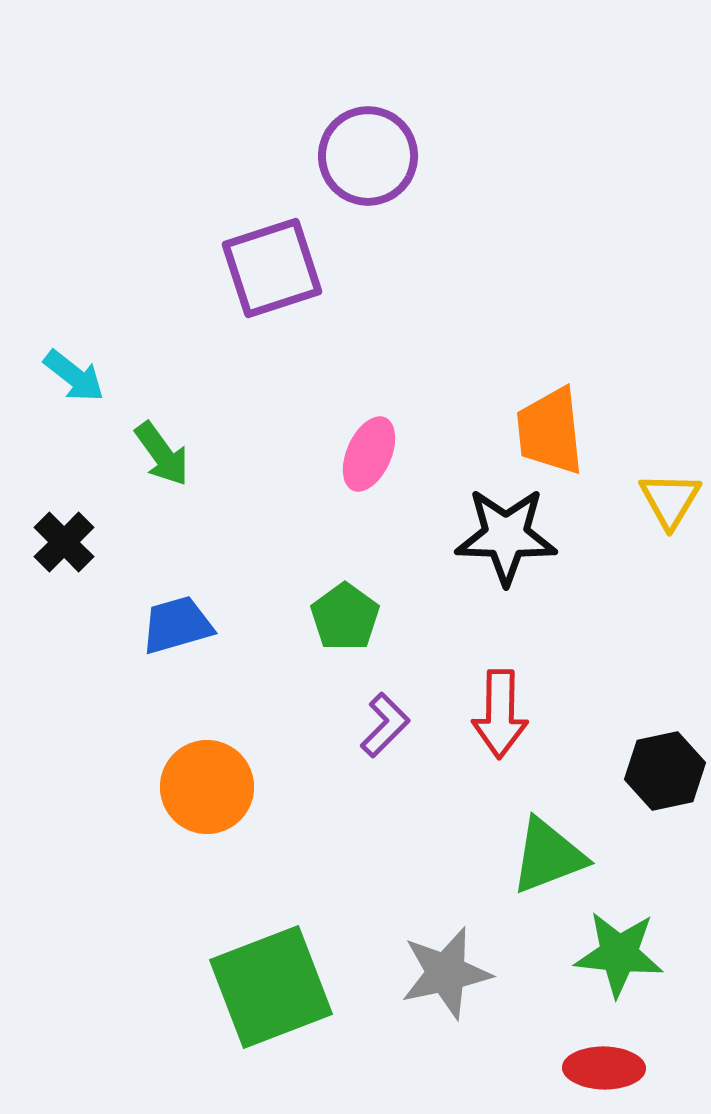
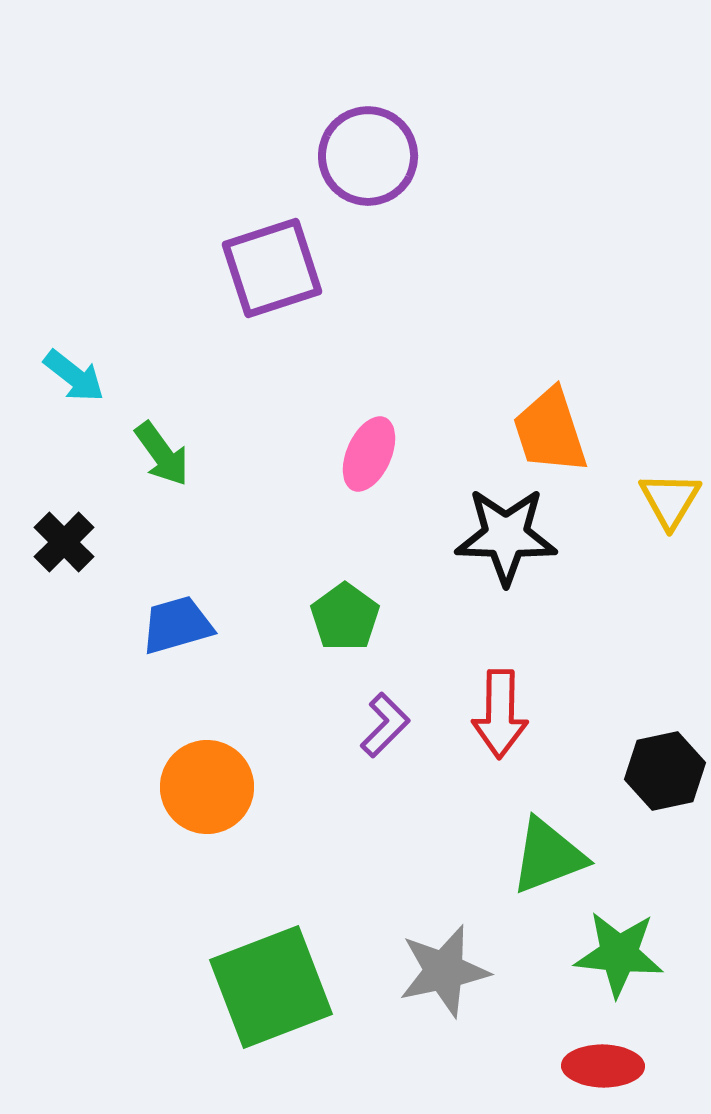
orange trapezoid: rotated 12 degrees counterclockwise
gray star: moved 2 px left, 2 px up
red ellipse: moved 1 px left, 2 px up
